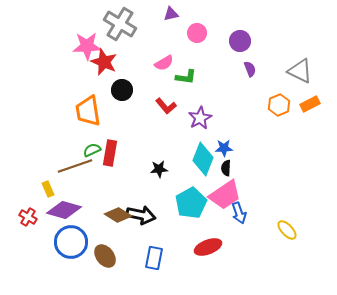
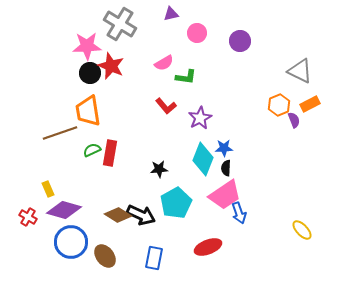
red star: moved 7 px right, 4 px down
purple semicircle: moved 44 px right, 51 px down
black circle: moved 32 px left, 17 px up
brown line: moved 15 px left, 33 px up
cyan pentagon: moved 15 px left
black arrow: rotated 12 degrees clockwise
yellow ellipse: moved 15 px right
